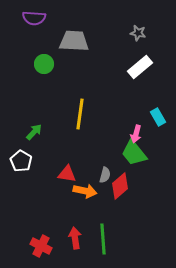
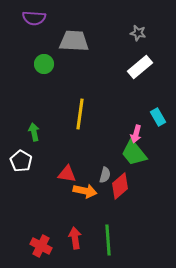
green arrow: rotated 54 degrees counterclockwise
green line: moved 5 px right, 1 px down
